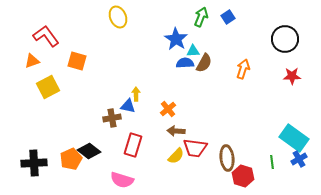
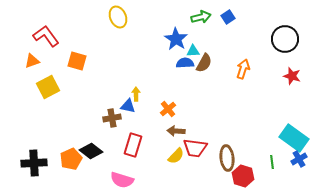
green arrow: rotated 54 degrees clockwise
red star: rotated 18 degrees clockwise
black diamond: moved 2 px right
